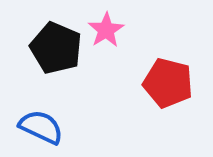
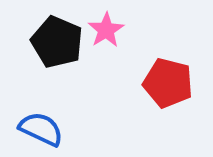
black pentagon: moved 1 px right, 6 px up
blue semicircle: moved 2 px down
